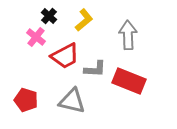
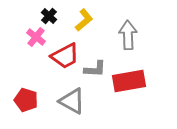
red rectangle: rotated 32 degrees counterclockwise
gray triangle: rotated 16 degrees clockwise
